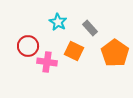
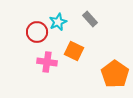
cyan star: rotated 18 degrees clockwise
gray rectangle: moved 9 px up
red circle: moved 9 px right, 14 px up
orange pentagon: moved 21 px down
